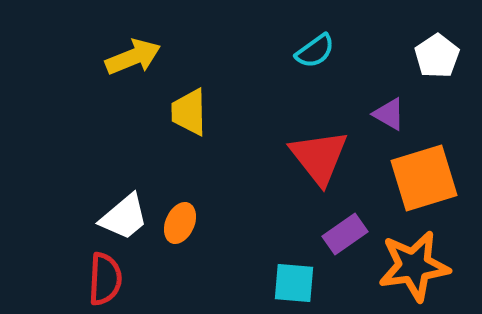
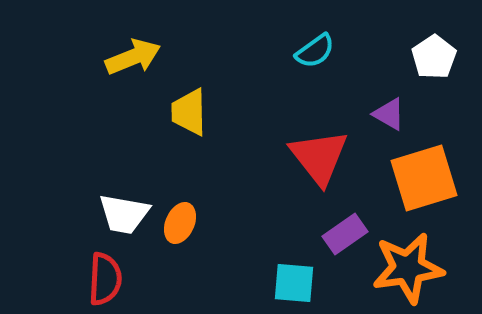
white pentagon: moved 3 px left, 1 px down
white trapezoid: moved 3 px up; rotated 50 degrees clockwise
orange star: moved 6 px left, 2 px down
